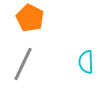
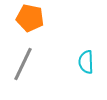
orange pentagon: rotated 16 degrees counterclockwise
